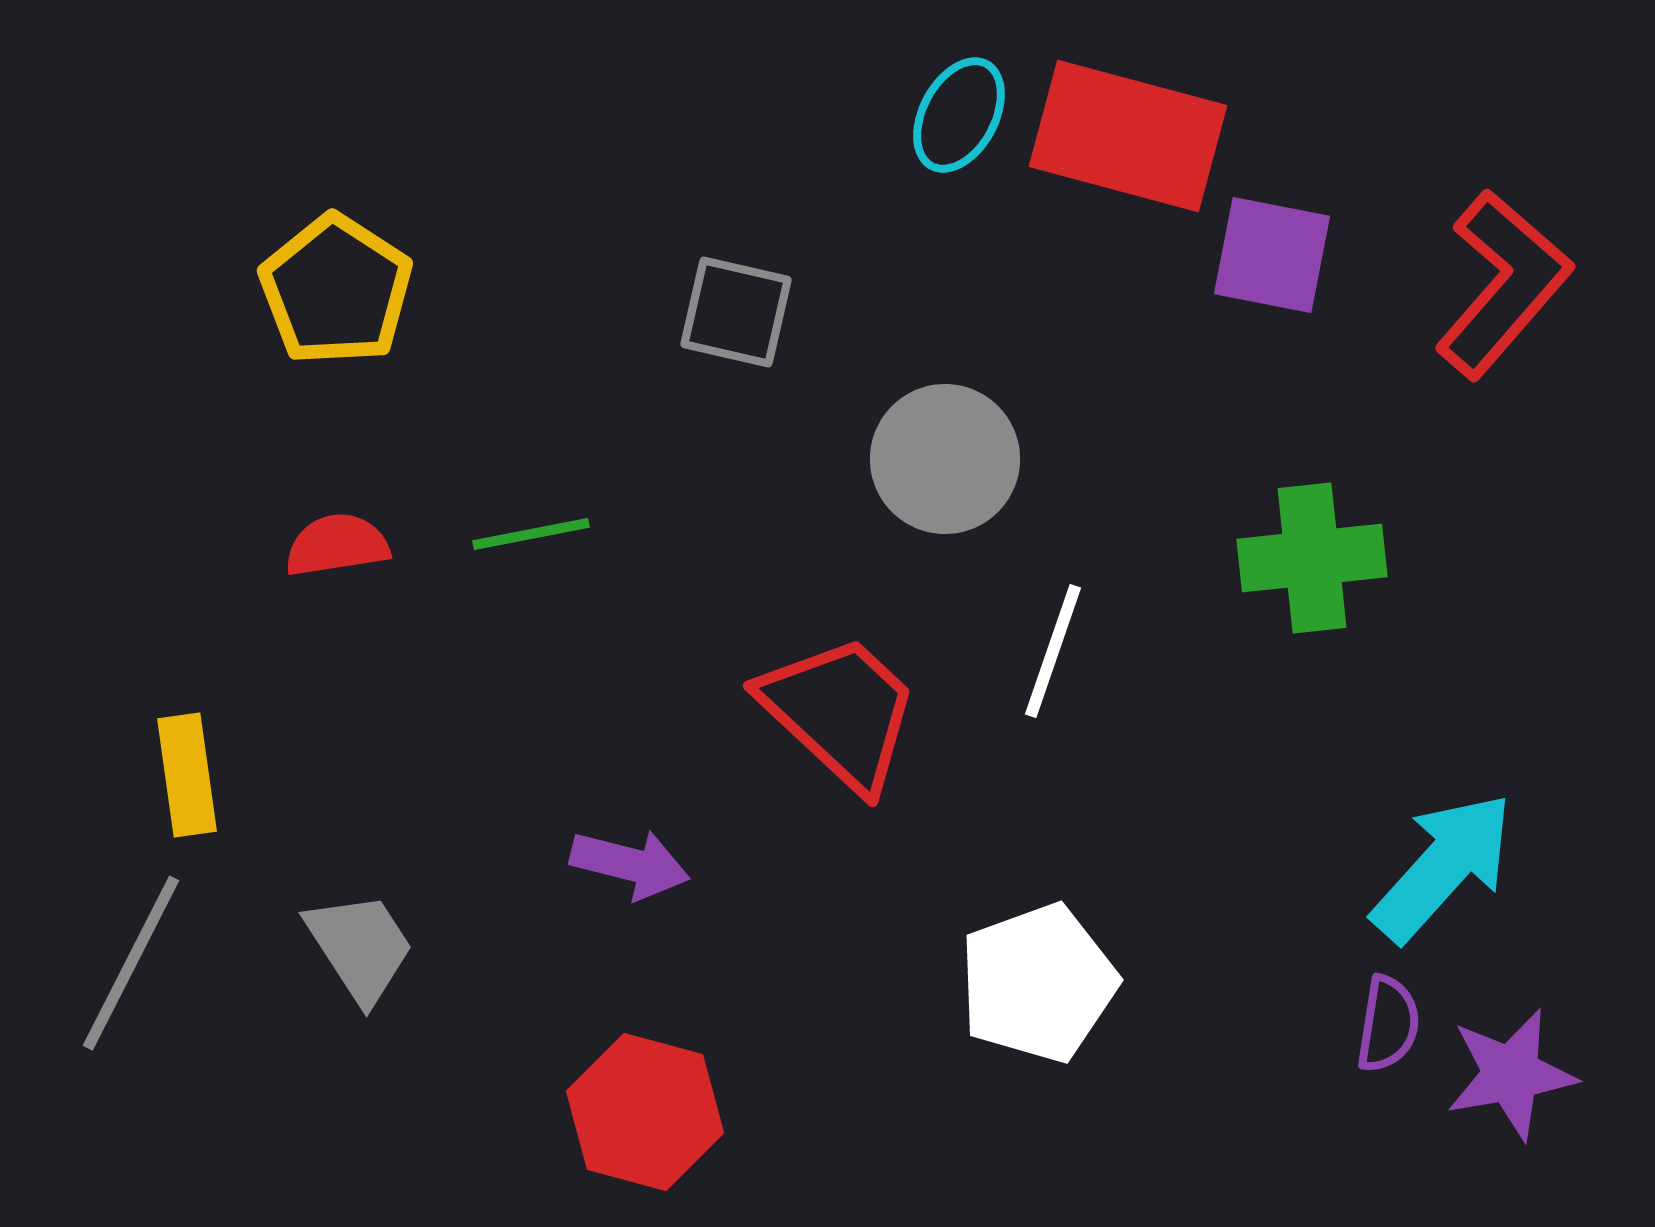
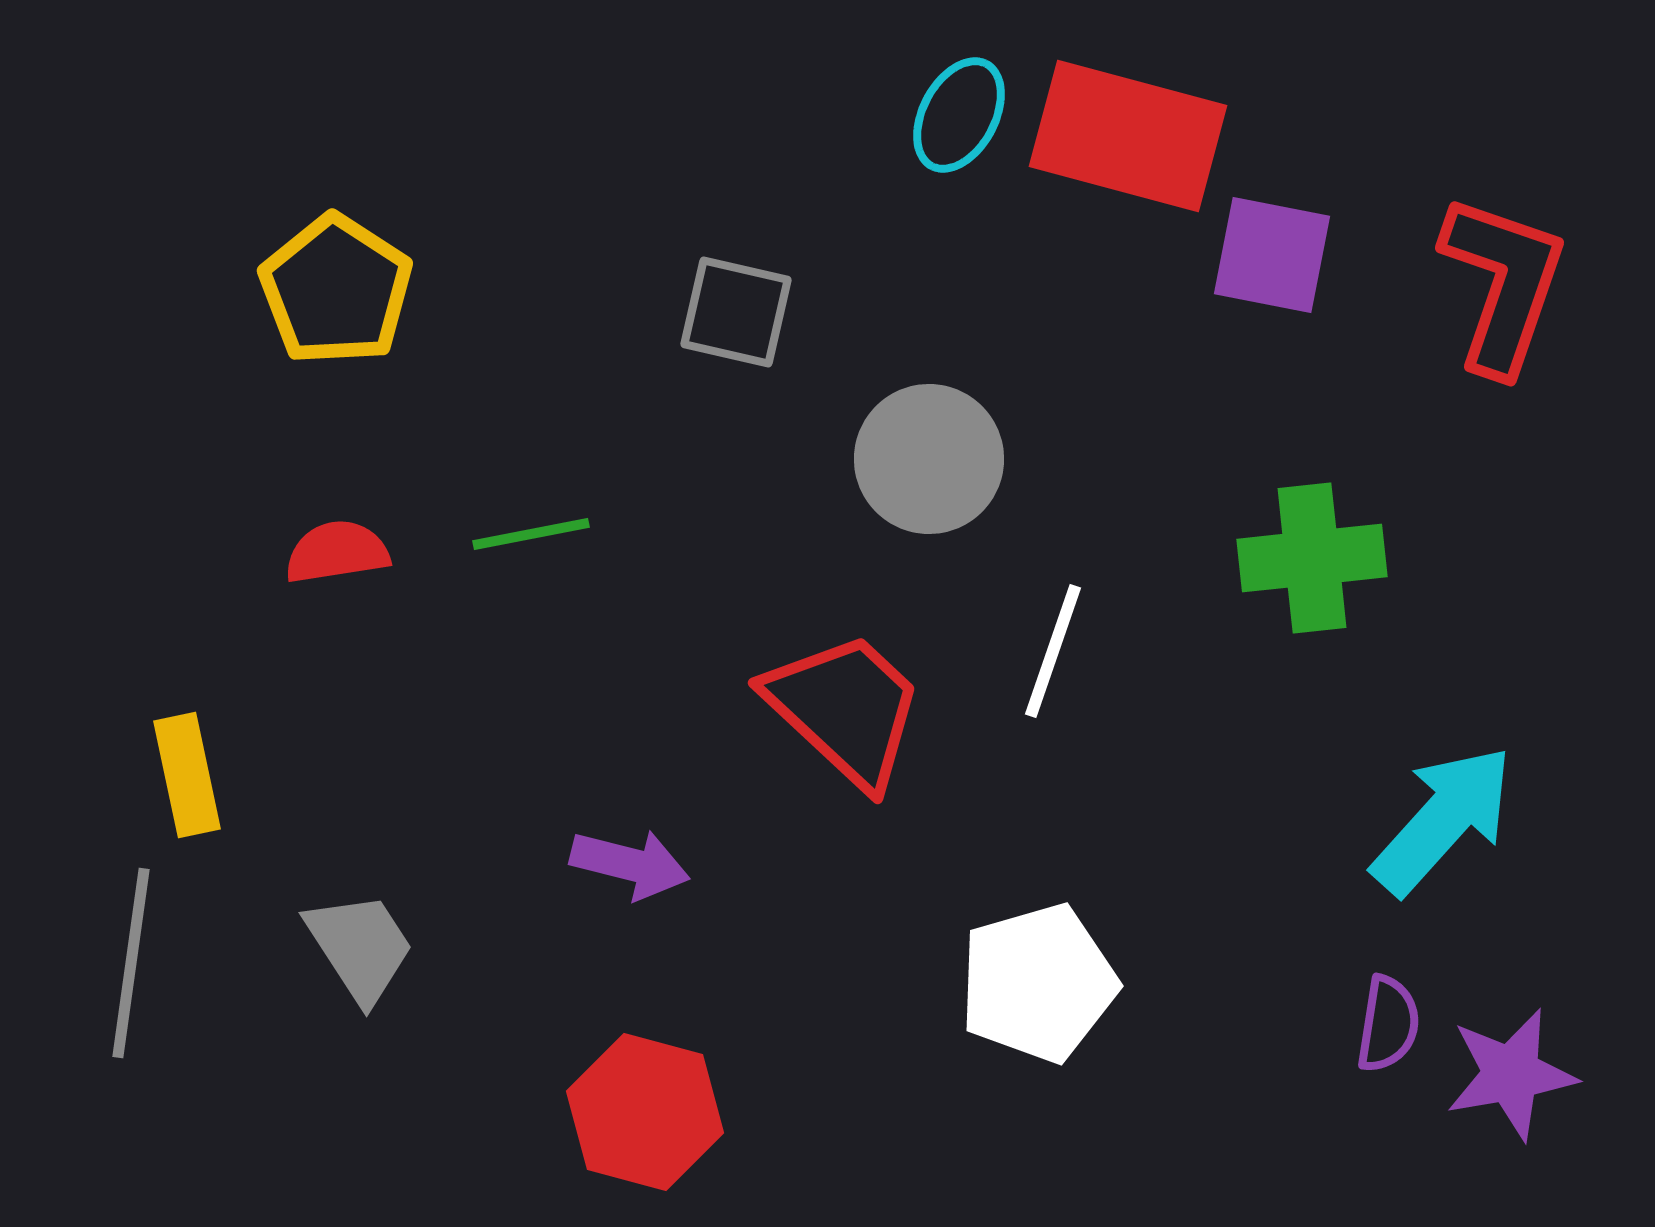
red L-shape: rotated 22 degrees counterclockwise
gray circle: moved 16 px left
red semicircle: moved 7 px down
red trapezoid: moved 5 px right, 3 px up
yellow rectangle: rotated 4 degrees counterclockwise
cyan arrow: moved 47 px up
gray line: rotated 19 degrees counterclockwise
white pentagon: rotated 4 degrees clockwise
